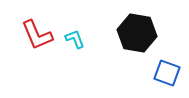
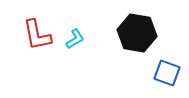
red L-shape: rotated 12 degrees clockwise
cyan L-shape: rotated 80 degrees clockwise
